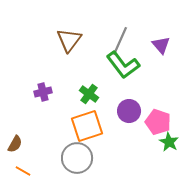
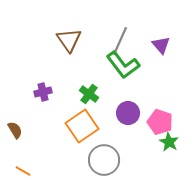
brown triangle: rotated 12 degrees counterclockwise
purple circle: moved 1 px left, 2 px down
pink pentagon: moved 2 px right
orange square: moved 5 px left; rotated 16 degrees counterclockwise
brown semicircle: moved 14 px up; rotated 60 degrees counterclockwise
gray circle: moved 27 px right, 2 px down
